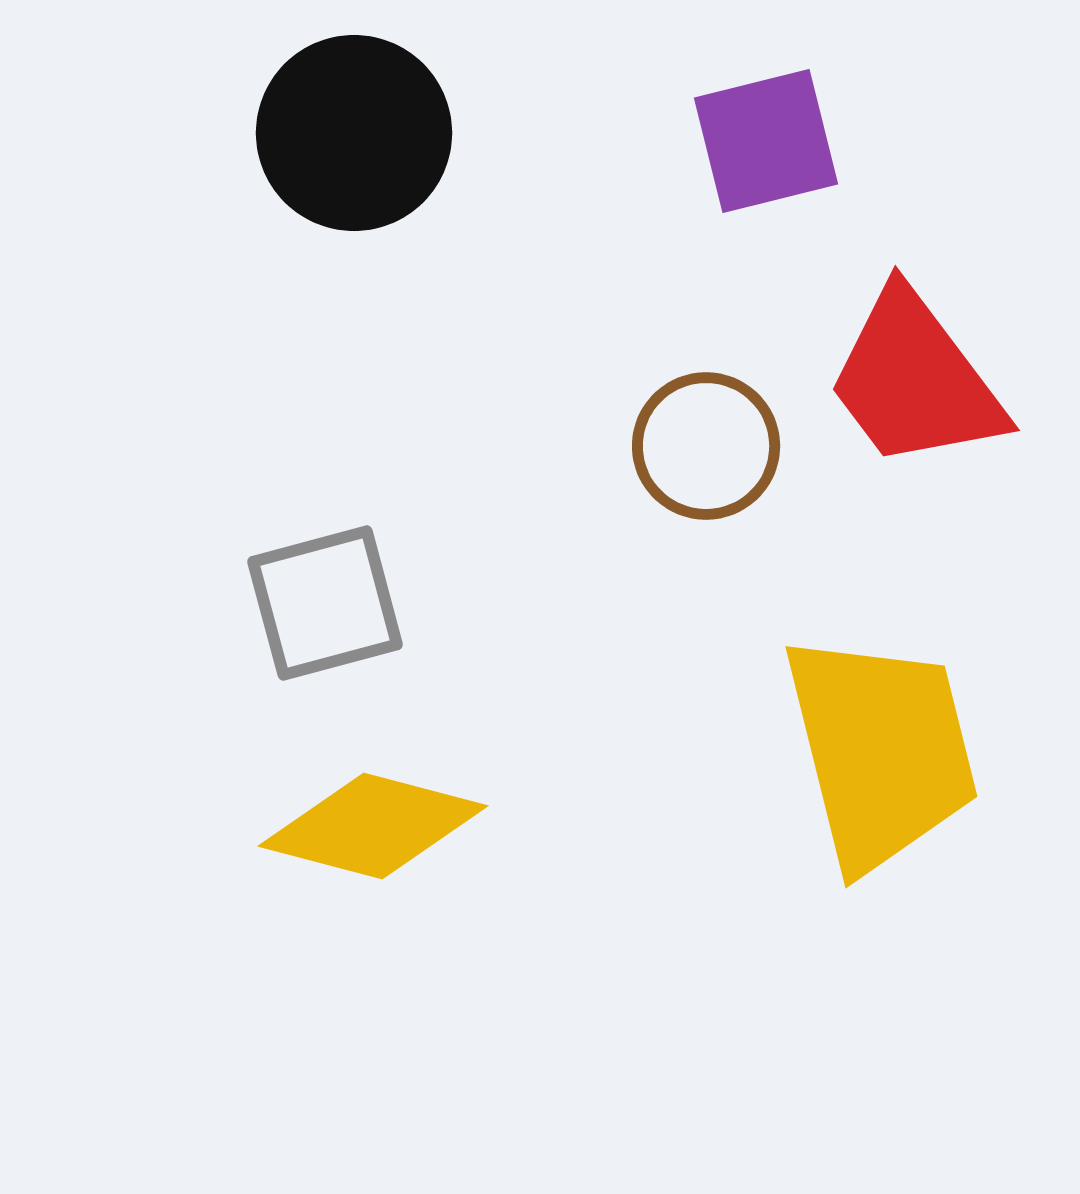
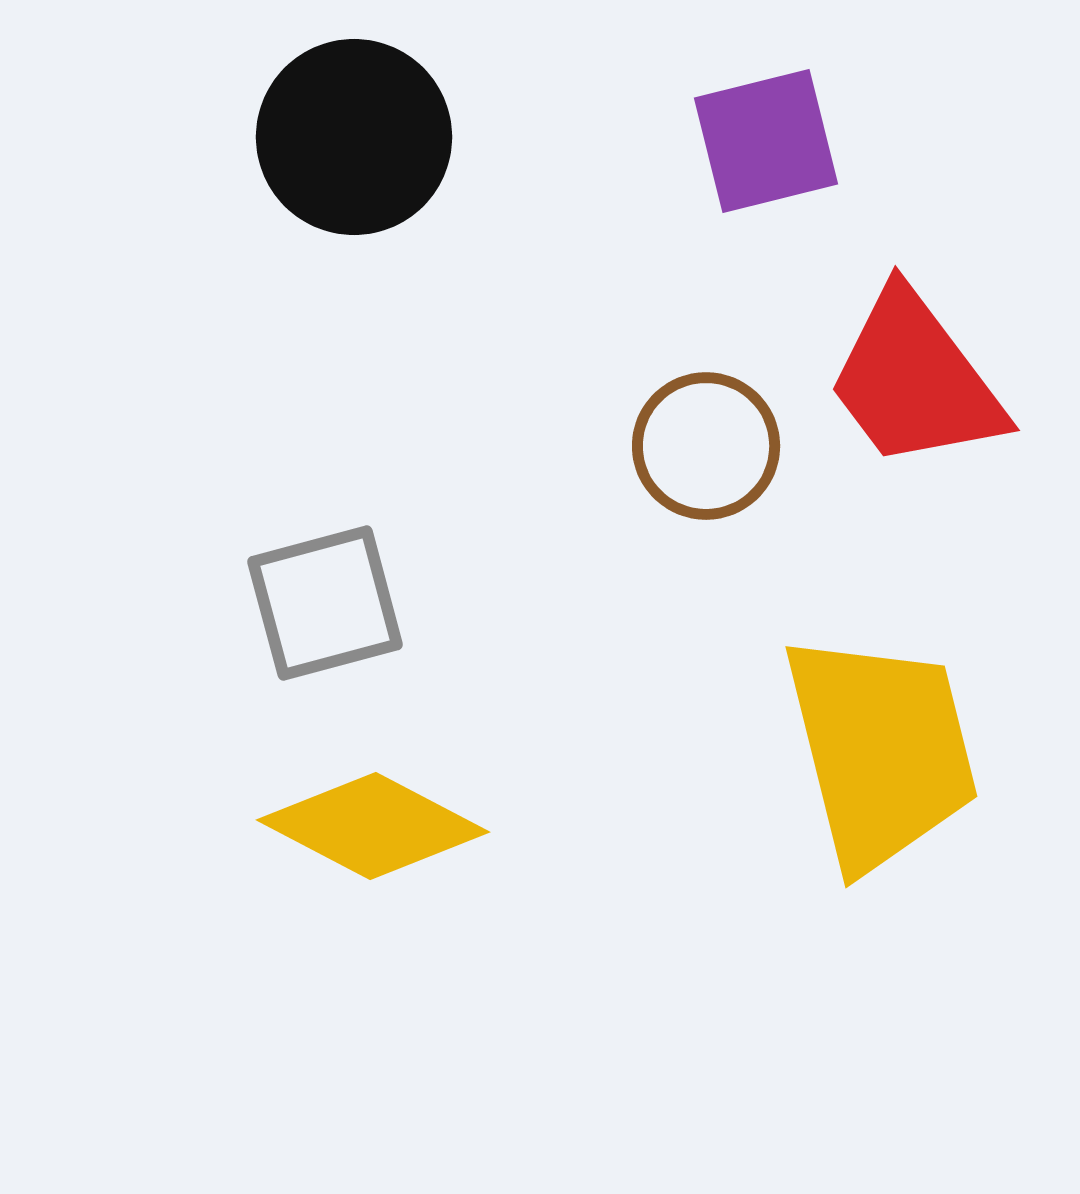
black circle: moved 4 px down
yellow diamond: rotated 13 degrees clockwise
